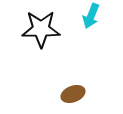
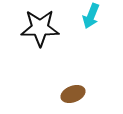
black star: moved 1 px left, 1 px up
